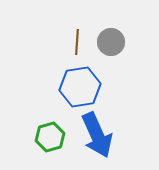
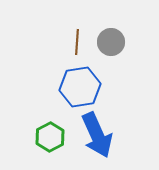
green hexagon: rotated 12 degrees counterclockwise
